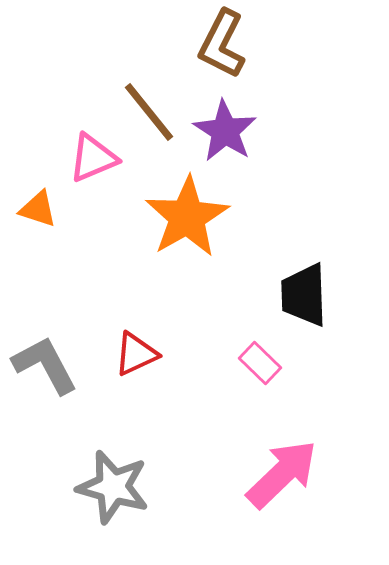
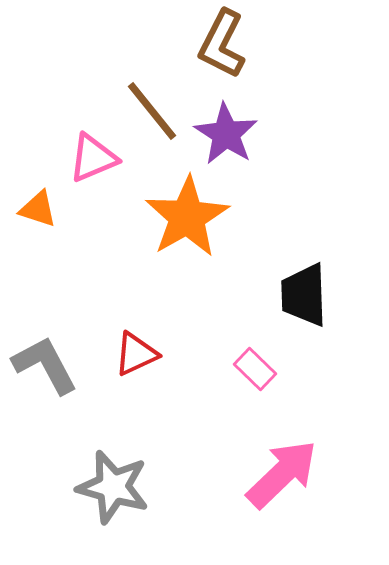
brown line: moved 3 px right, 1 px up
purple star: moved 1 px right, 3 px down
pink rectangle: moved 5 px left, 6 px down
